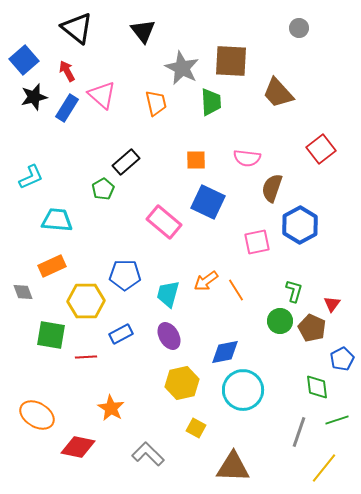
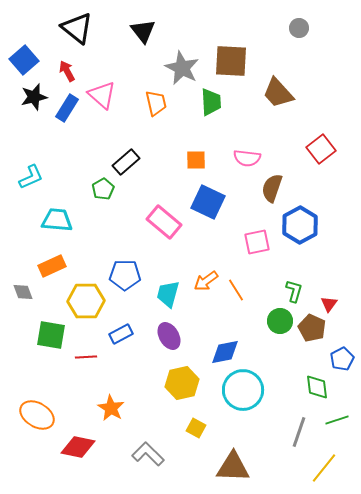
red triangle at (332, 304): moved 3 px left
